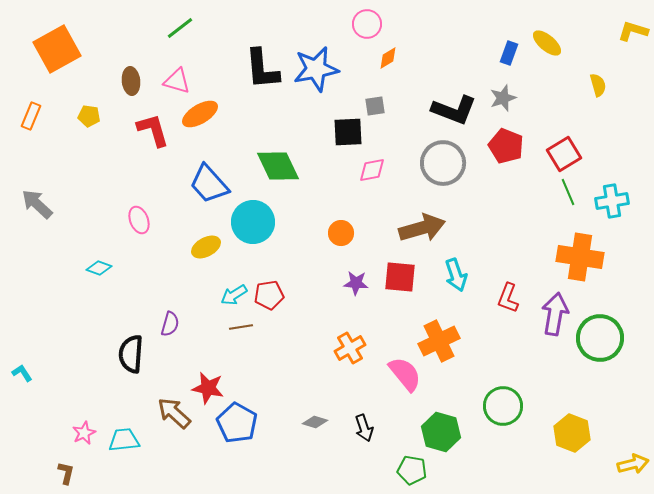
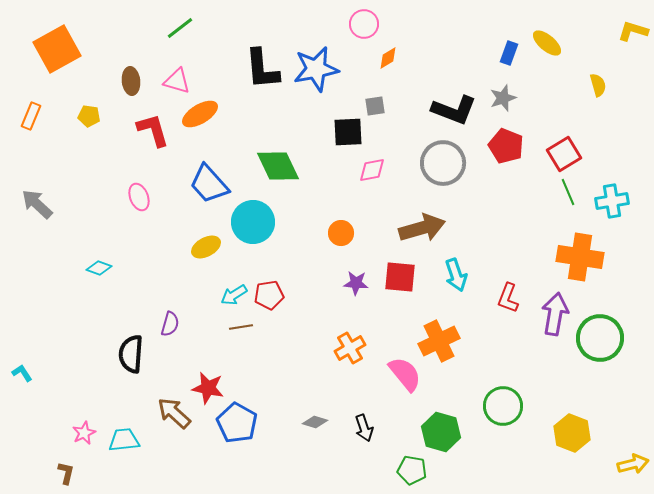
pink circle at (367, 24): moved 3 px left
pink ellipse at (139, 220): moved 23 px up
